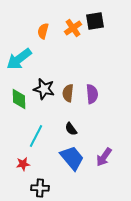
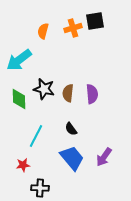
orange cross: rotated 18 degrees clockwise
cyan arrow: moved 1 px down
red star: moved 1 px down
